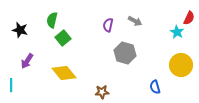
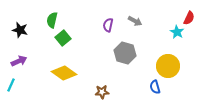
purple arrow: moved 8 px left; rotated 147 degrees counterclockwise
yellow circle: moved 13 px left, 1 px down
yellow diamond: rotated 15 degrees counterclockwise
cyan line: rotated 24 degrees clockwise
